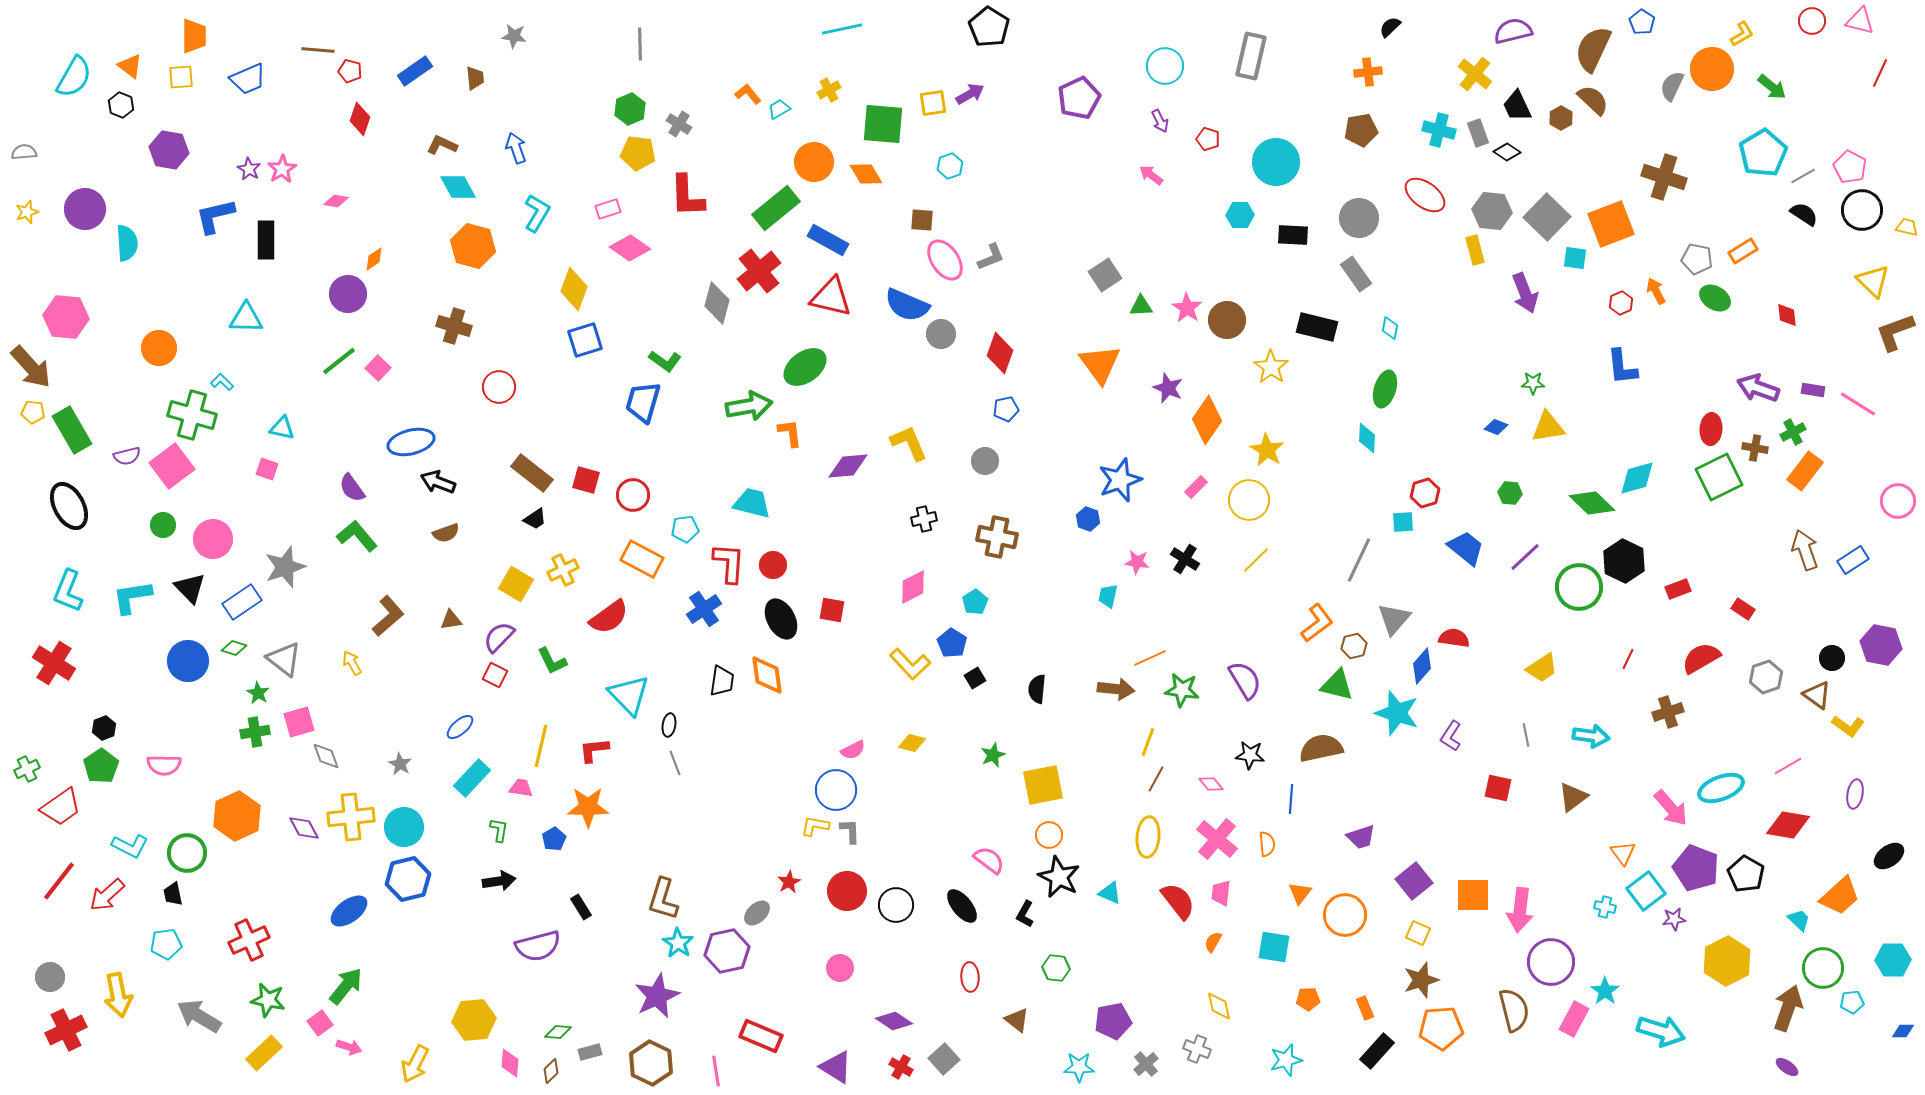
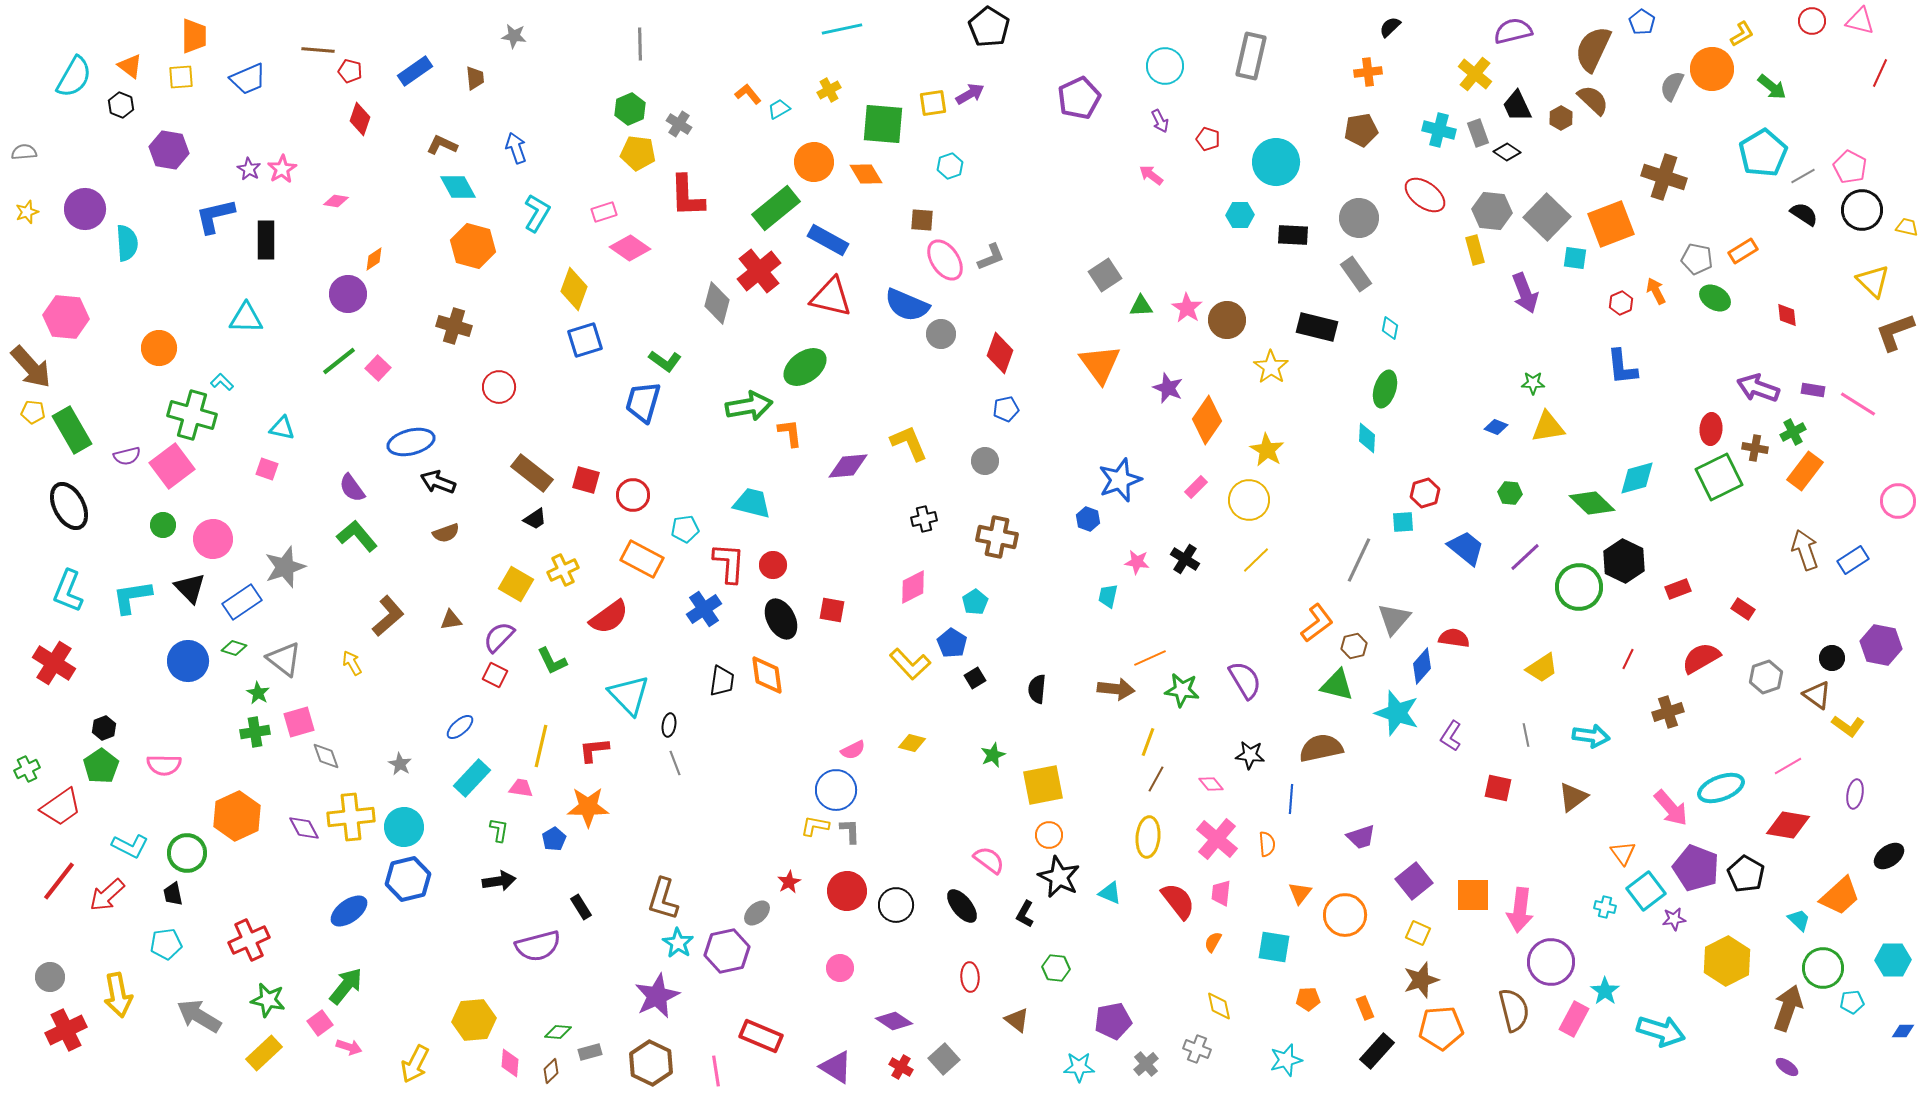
pink rectangle at (608, 209): moved 4 px left, 3 px down
